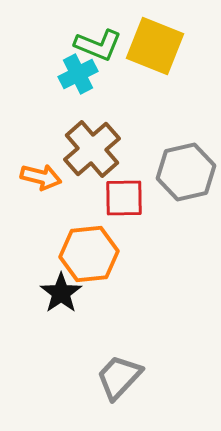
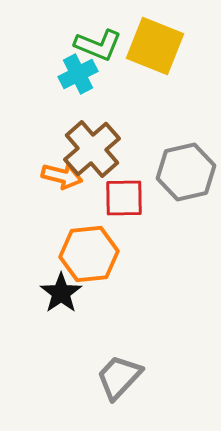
orange arrow: moved 21 px right, 1 px up
